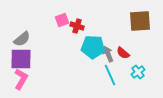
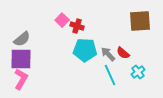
pink square: rotated 24 degrees counterclockwise
cyan pentagon: moved 8 px left, 3 px down
gray arrow: rotated 21 degrees counterclockwise
